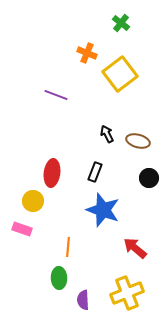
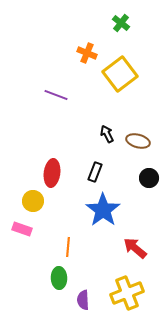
blue star: rotated 16 degrees clockwise
